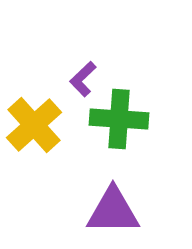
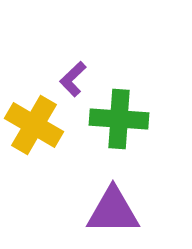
purple L-shape: moved 10 px left
yellow cross: rotated 18 degrees counterclockwise
